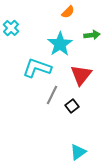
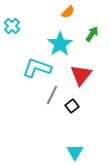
cyan cross: moved 1 px right, 2 px up
green arrow: moved 1 px up; rotated 49 degrees counterclockwise
cyan triangle: moved 3 px left; rotated 24 degrees counterclockwise
